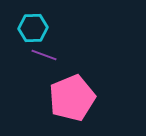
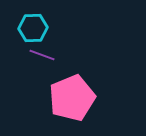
purple line: moved 2 px left
